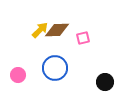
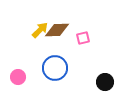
pink circle: moved 2 px down
